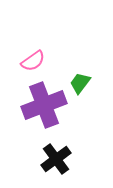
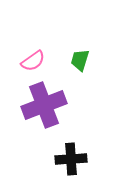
green trapezoid: moved 23 px up; rotated 20 degrees counterclockwise
black cross: moved 15 px right; rotated 32 degrees clockwise
